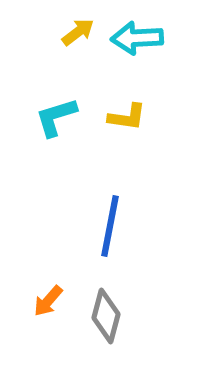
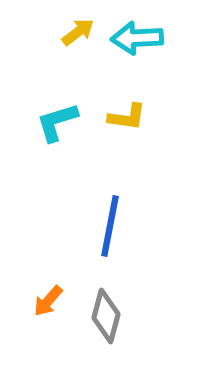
cyan L-shape: moved 1 px right, 5 px down
